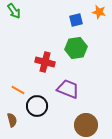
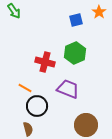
orange star: rotated 24 degrees clockwise
green hexagon: moved 1 px left, 5 px down; rotated 15 degrees counterclockwise
orange line: moved 7 px right, 2 px up
brown semicircle: moved 16 px right, 9 px down
